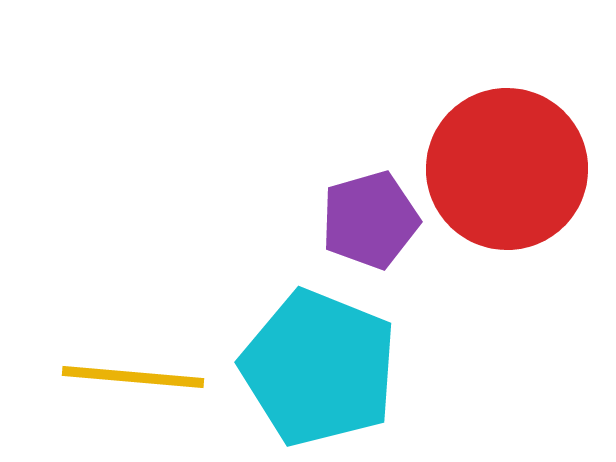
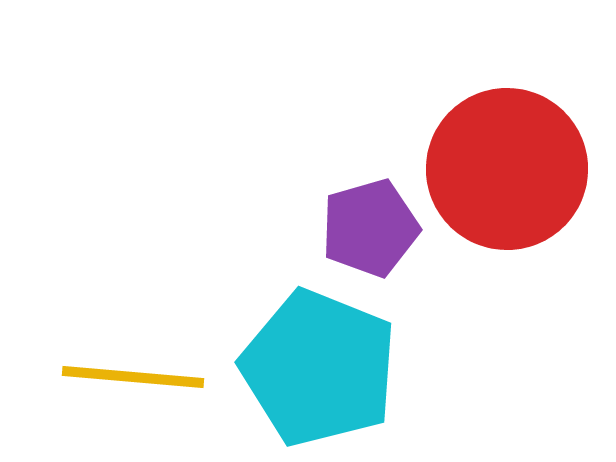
purple pentagon: moved 8 px down
